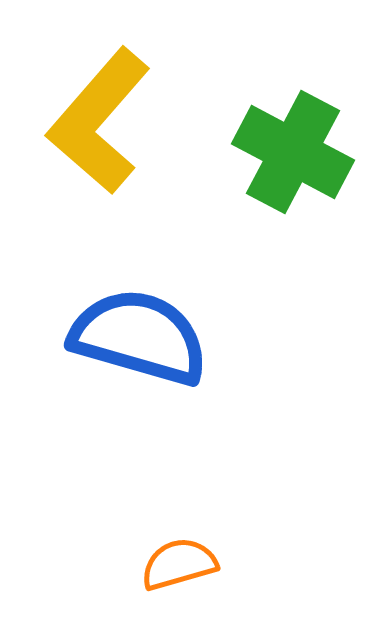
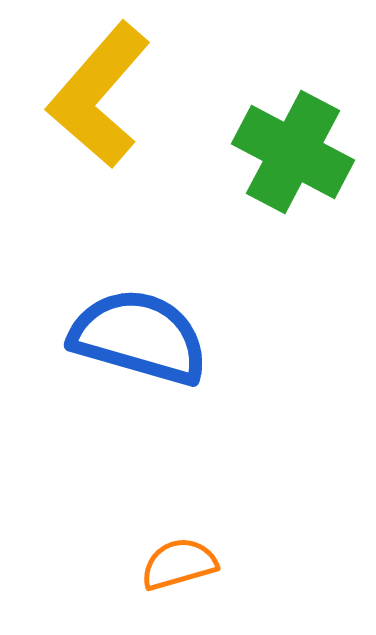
yellow L-shape: moved 26 px up
